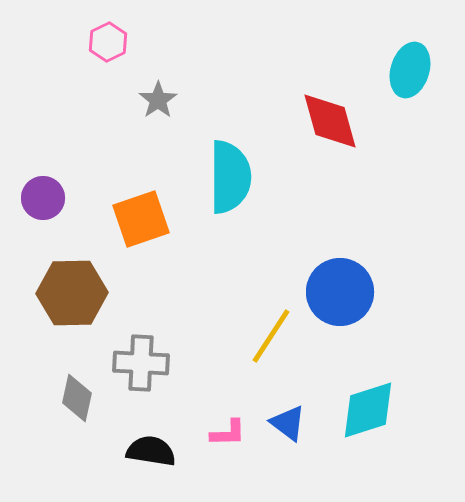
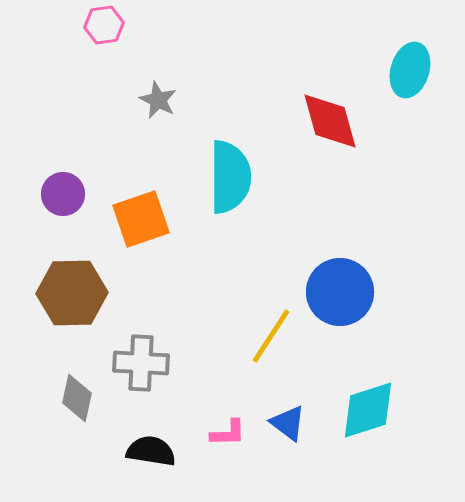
pink hexagon: moved 4 px left, 17 px up; rotated 18 degrees clockwise
gray star: rotated 12 degrees counterclockwise
purple circle: moved 20 px right, 4 px up
